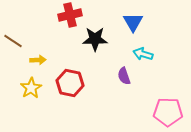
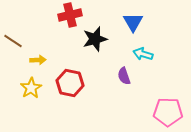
black star: rotated 15 degrees counterclockwise
